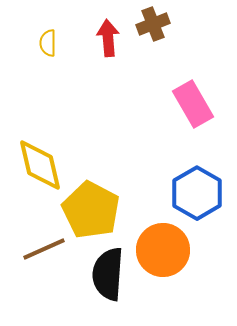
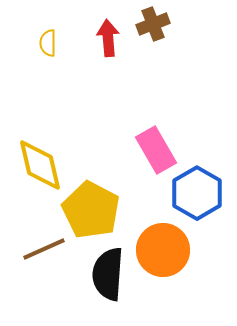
pink rectangle: moved 37 px left, 46 px down
